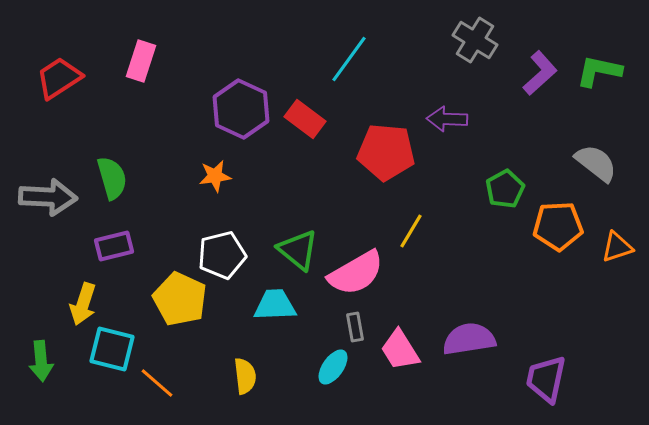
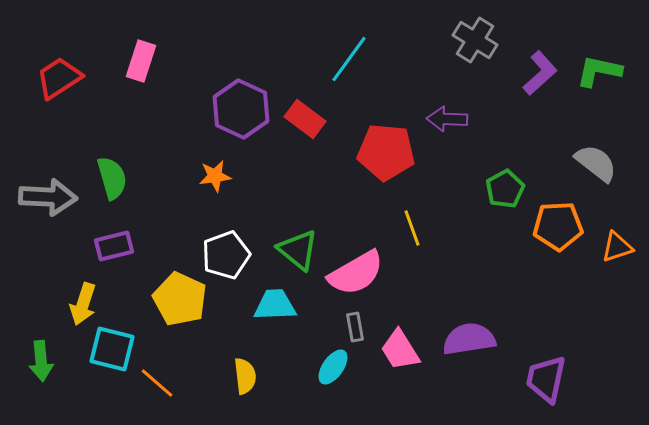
yellow line: moved 1 px right, 3 px up; rotated 51 degrees counterclockwise
white pentagon: moved 4 px right; rotated 6 degrees counterclockwise
